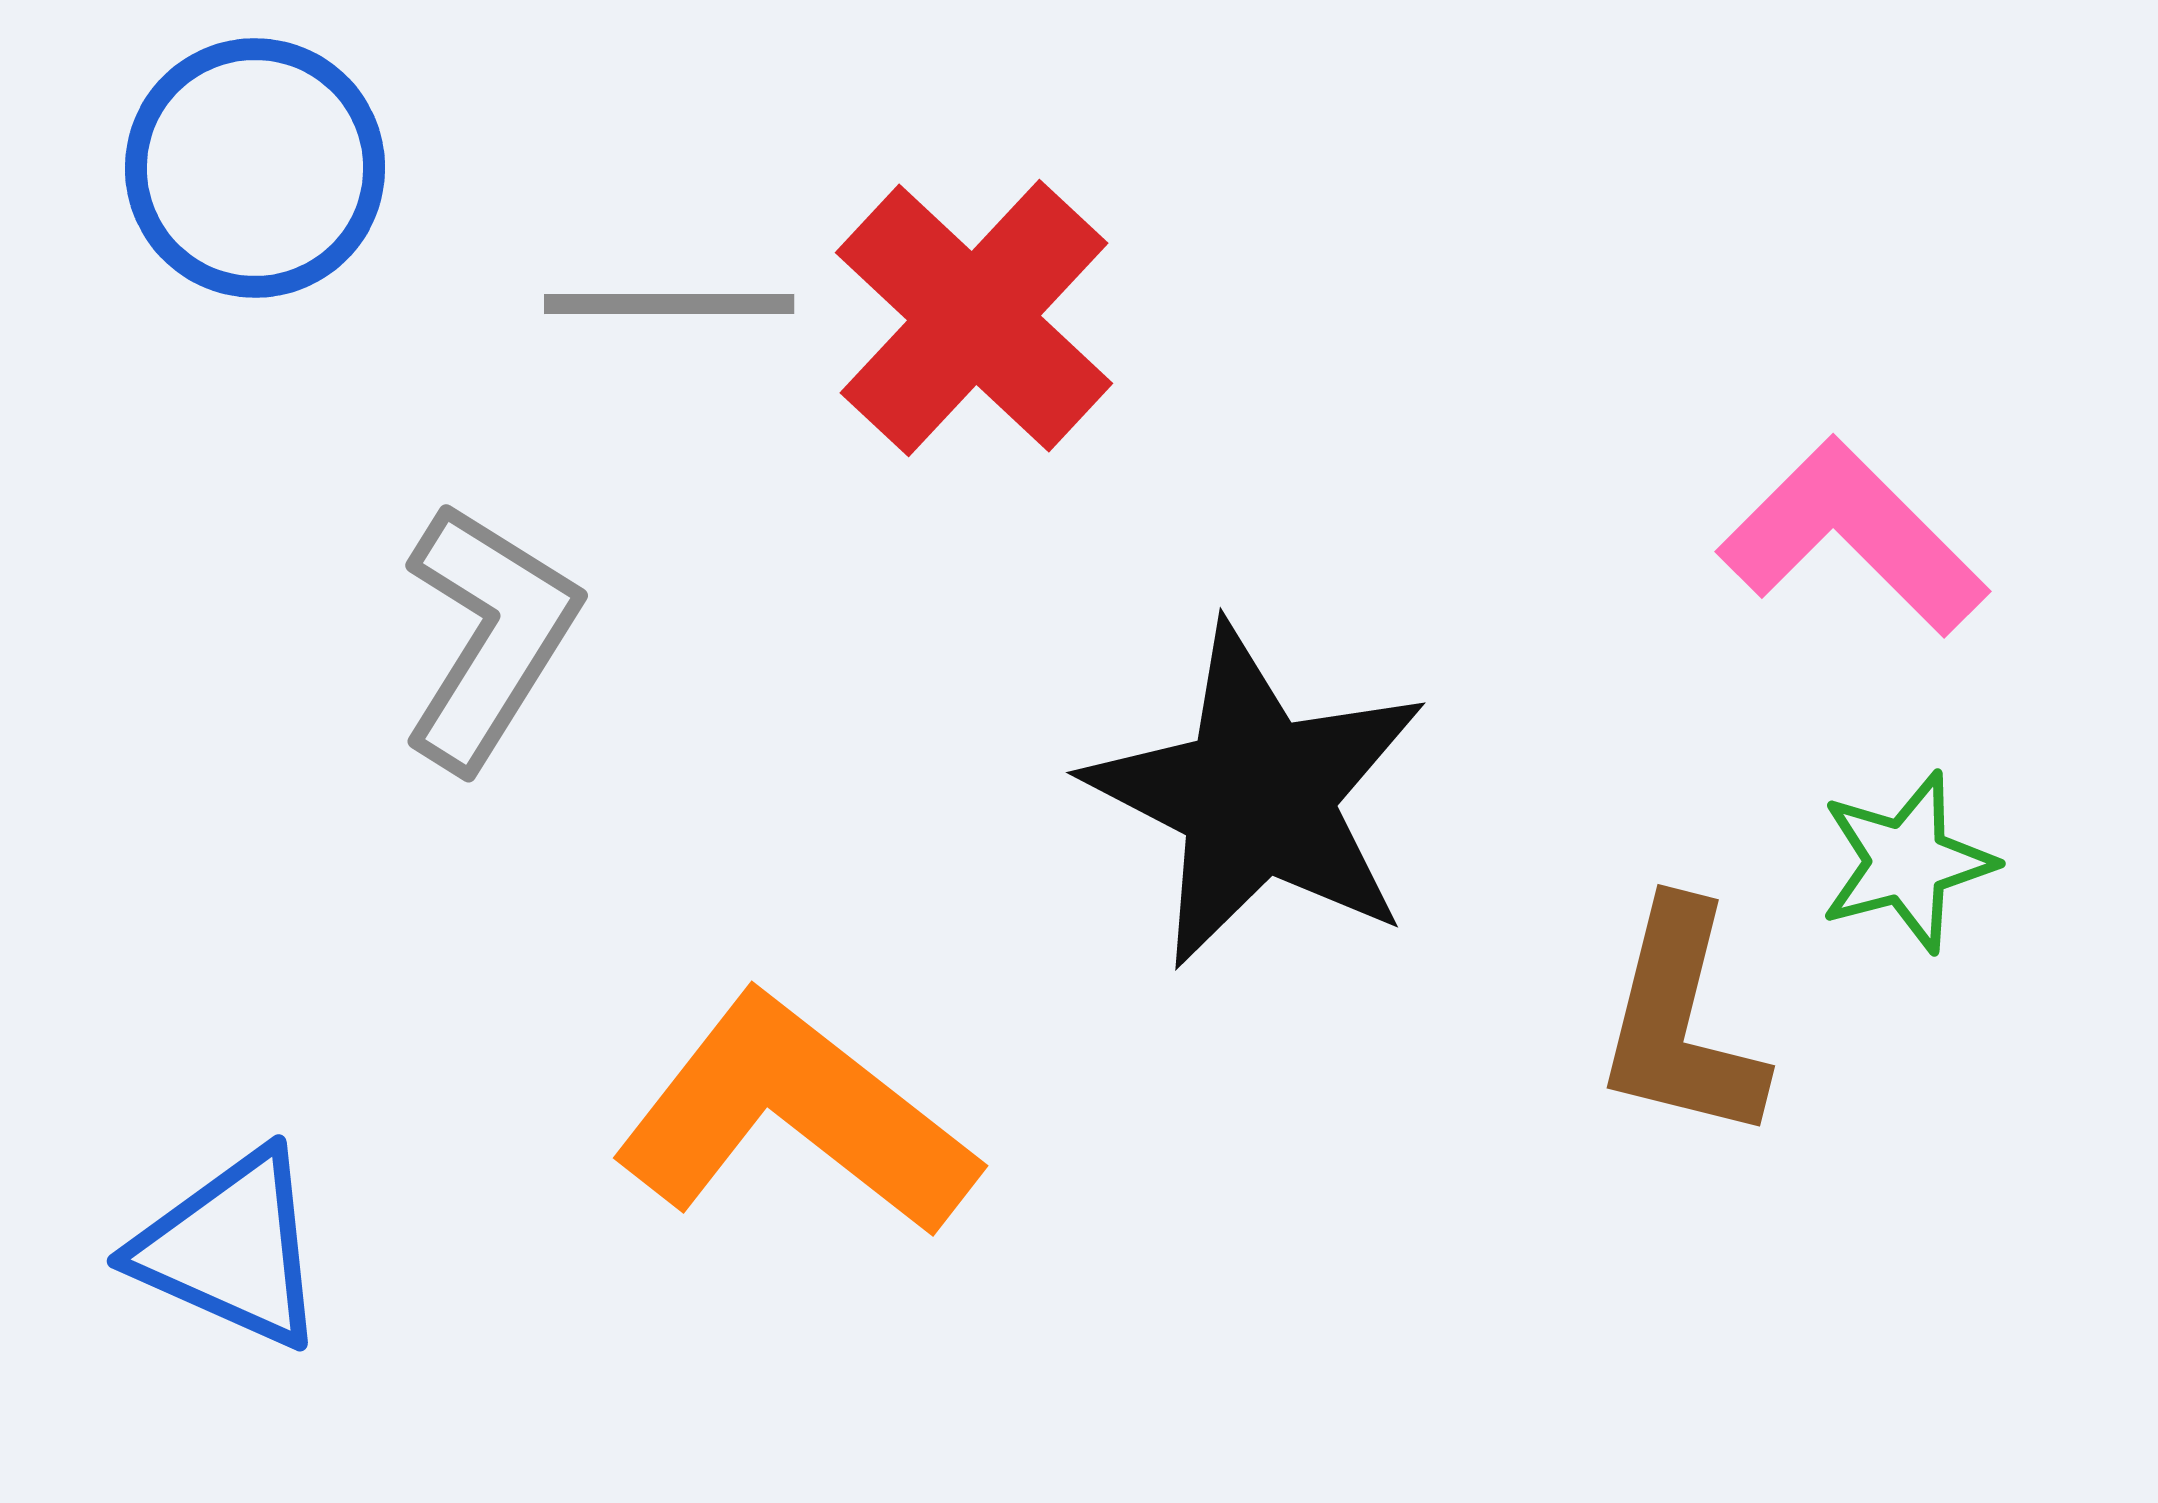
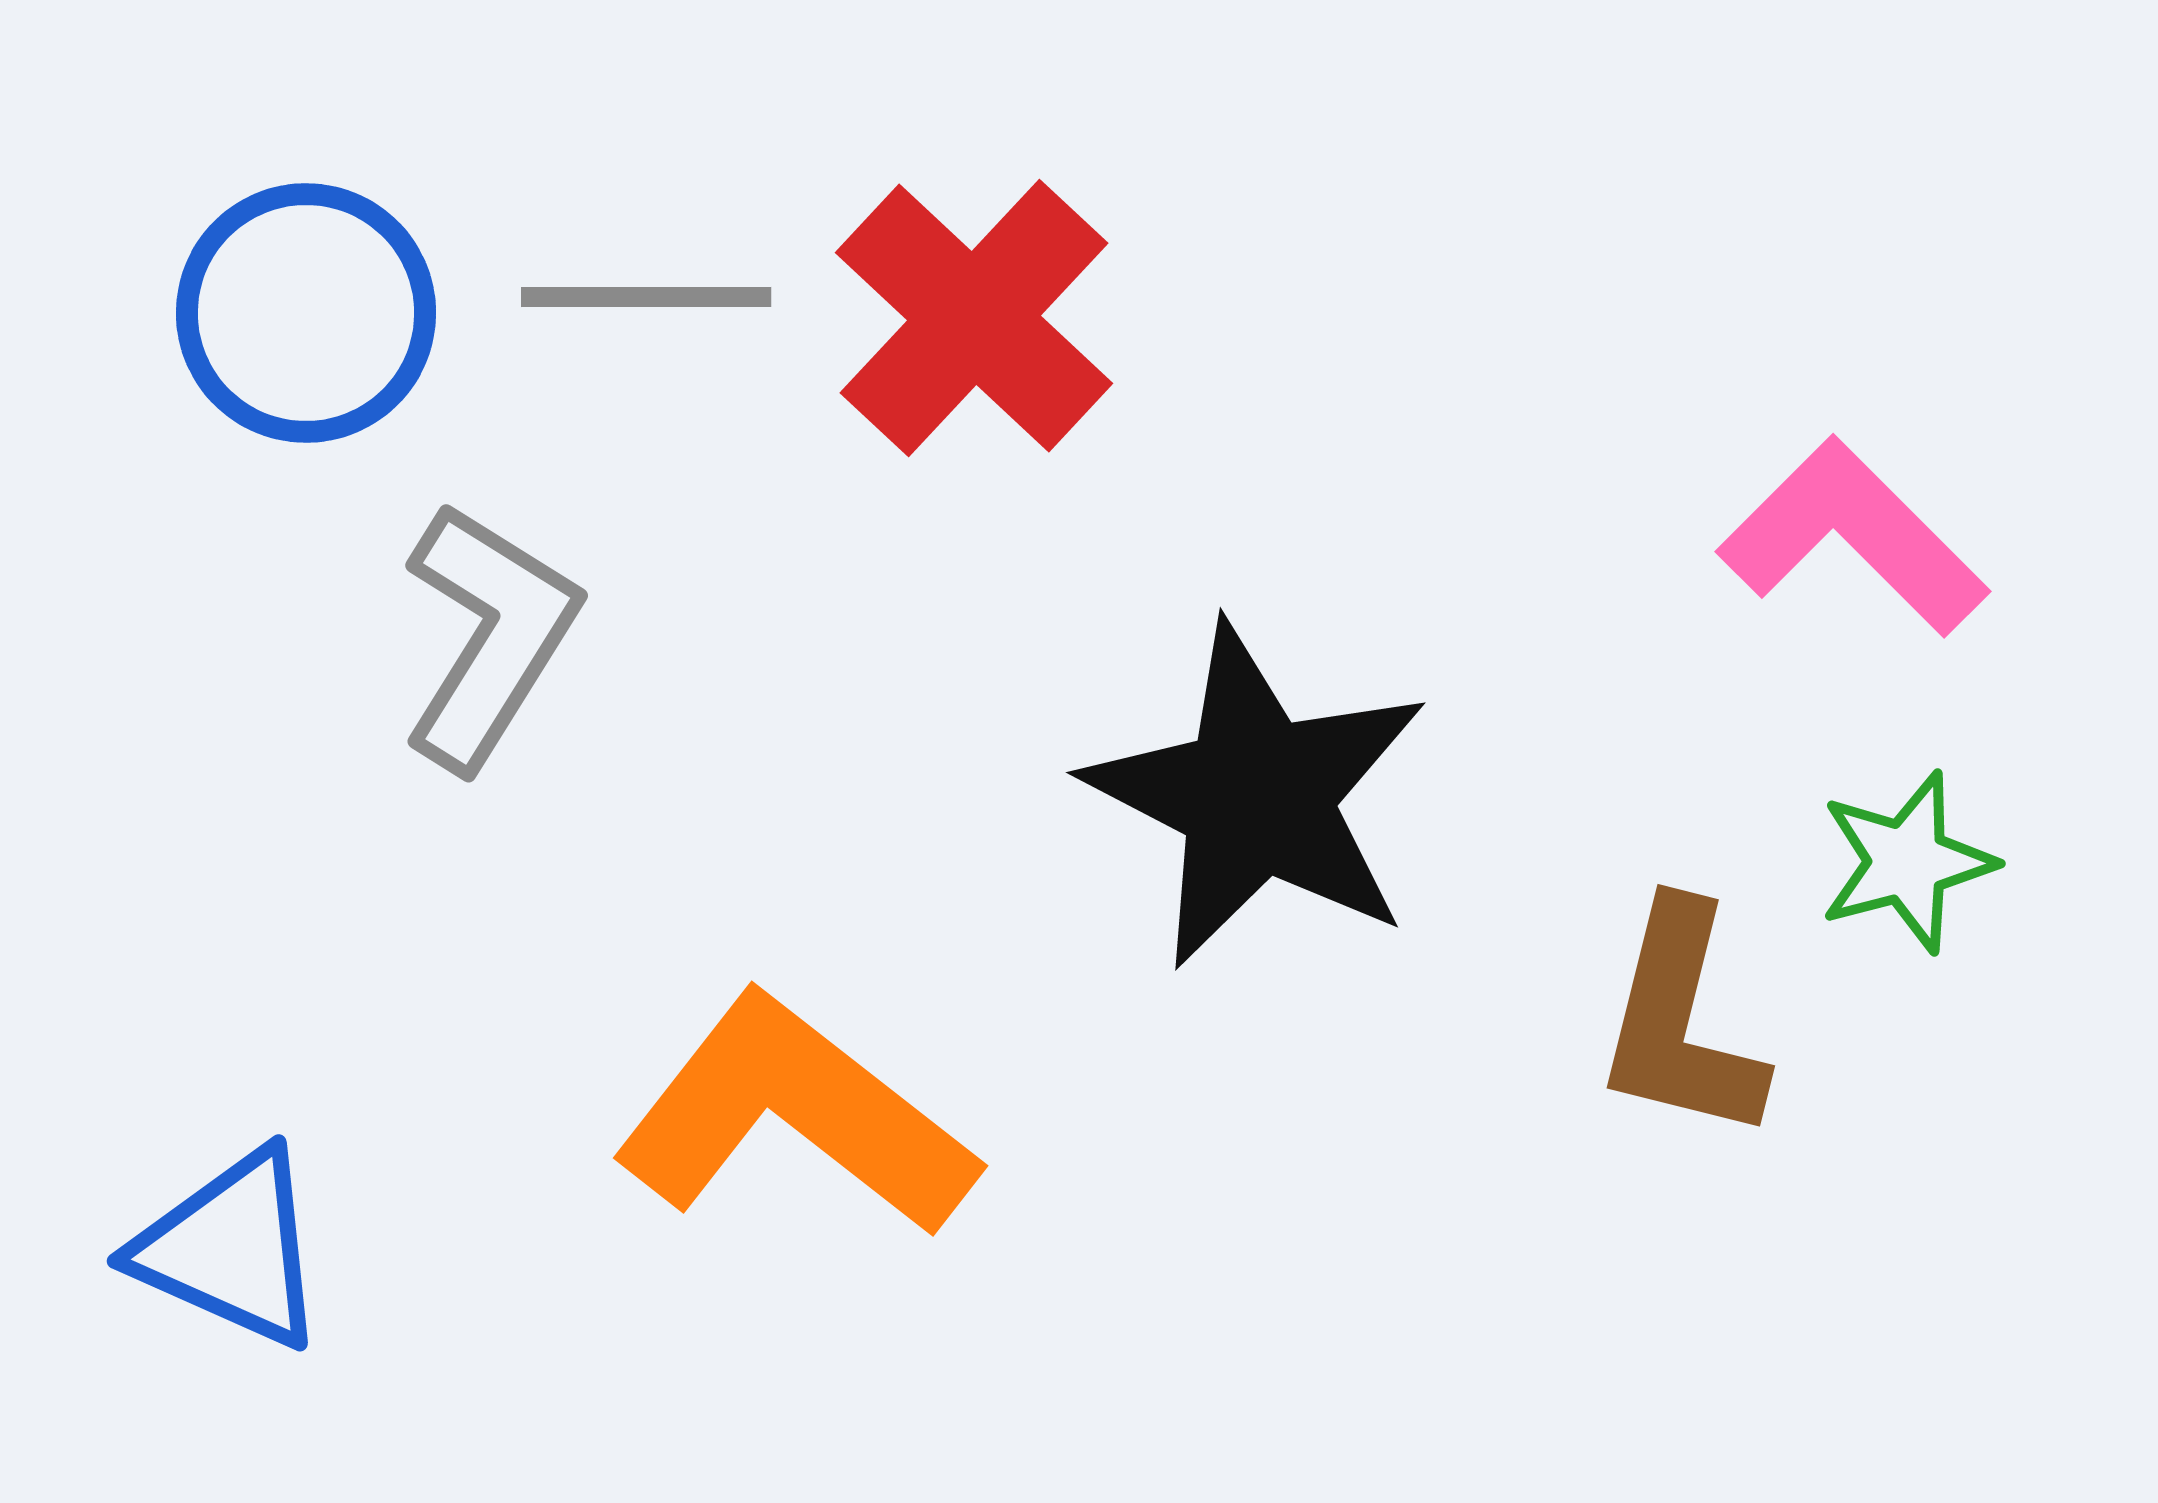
blue circle: moved 51 px right, 145 px down
gray line: moved 23 px left, 7 px up
